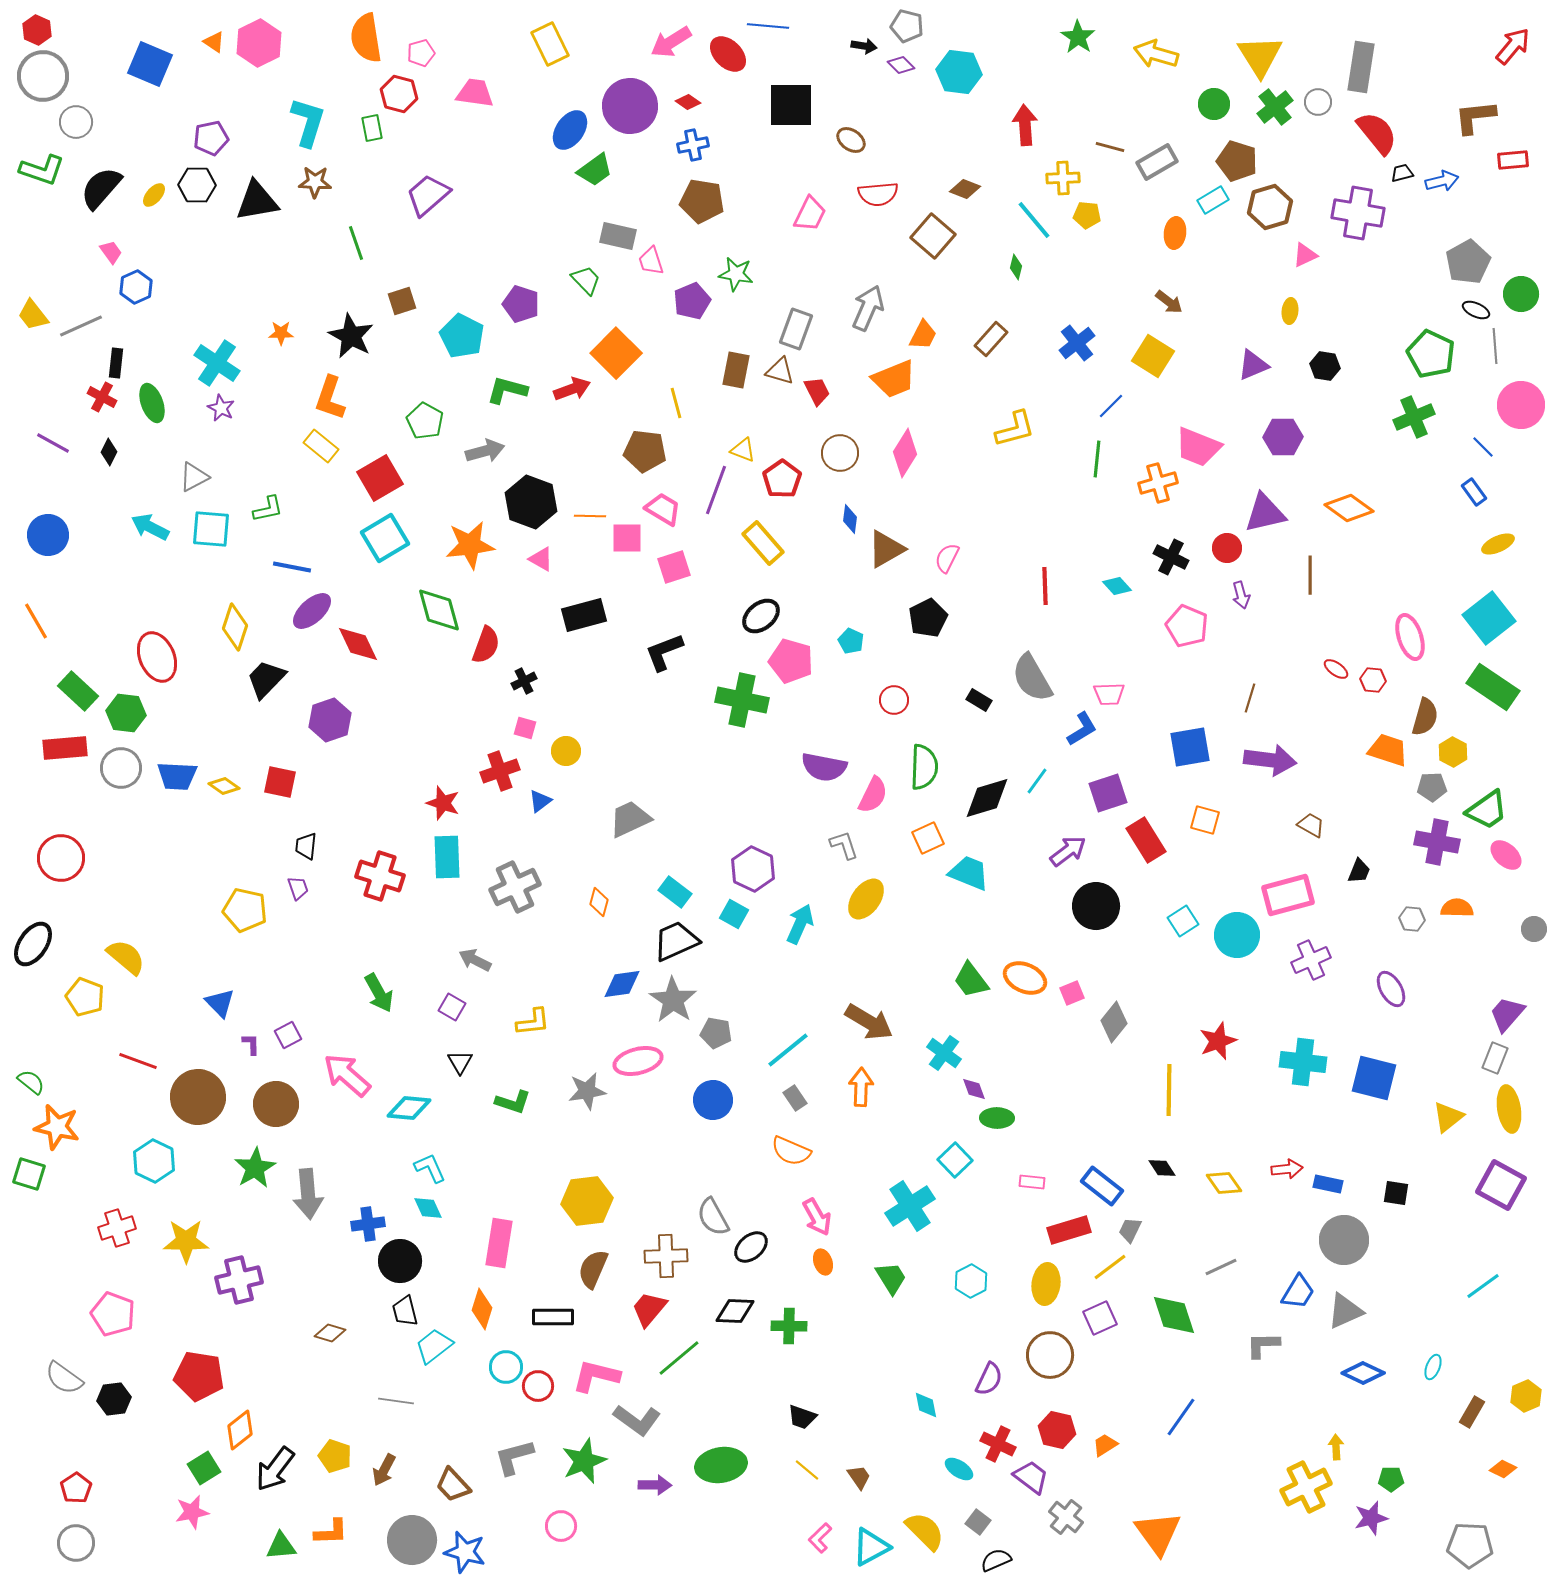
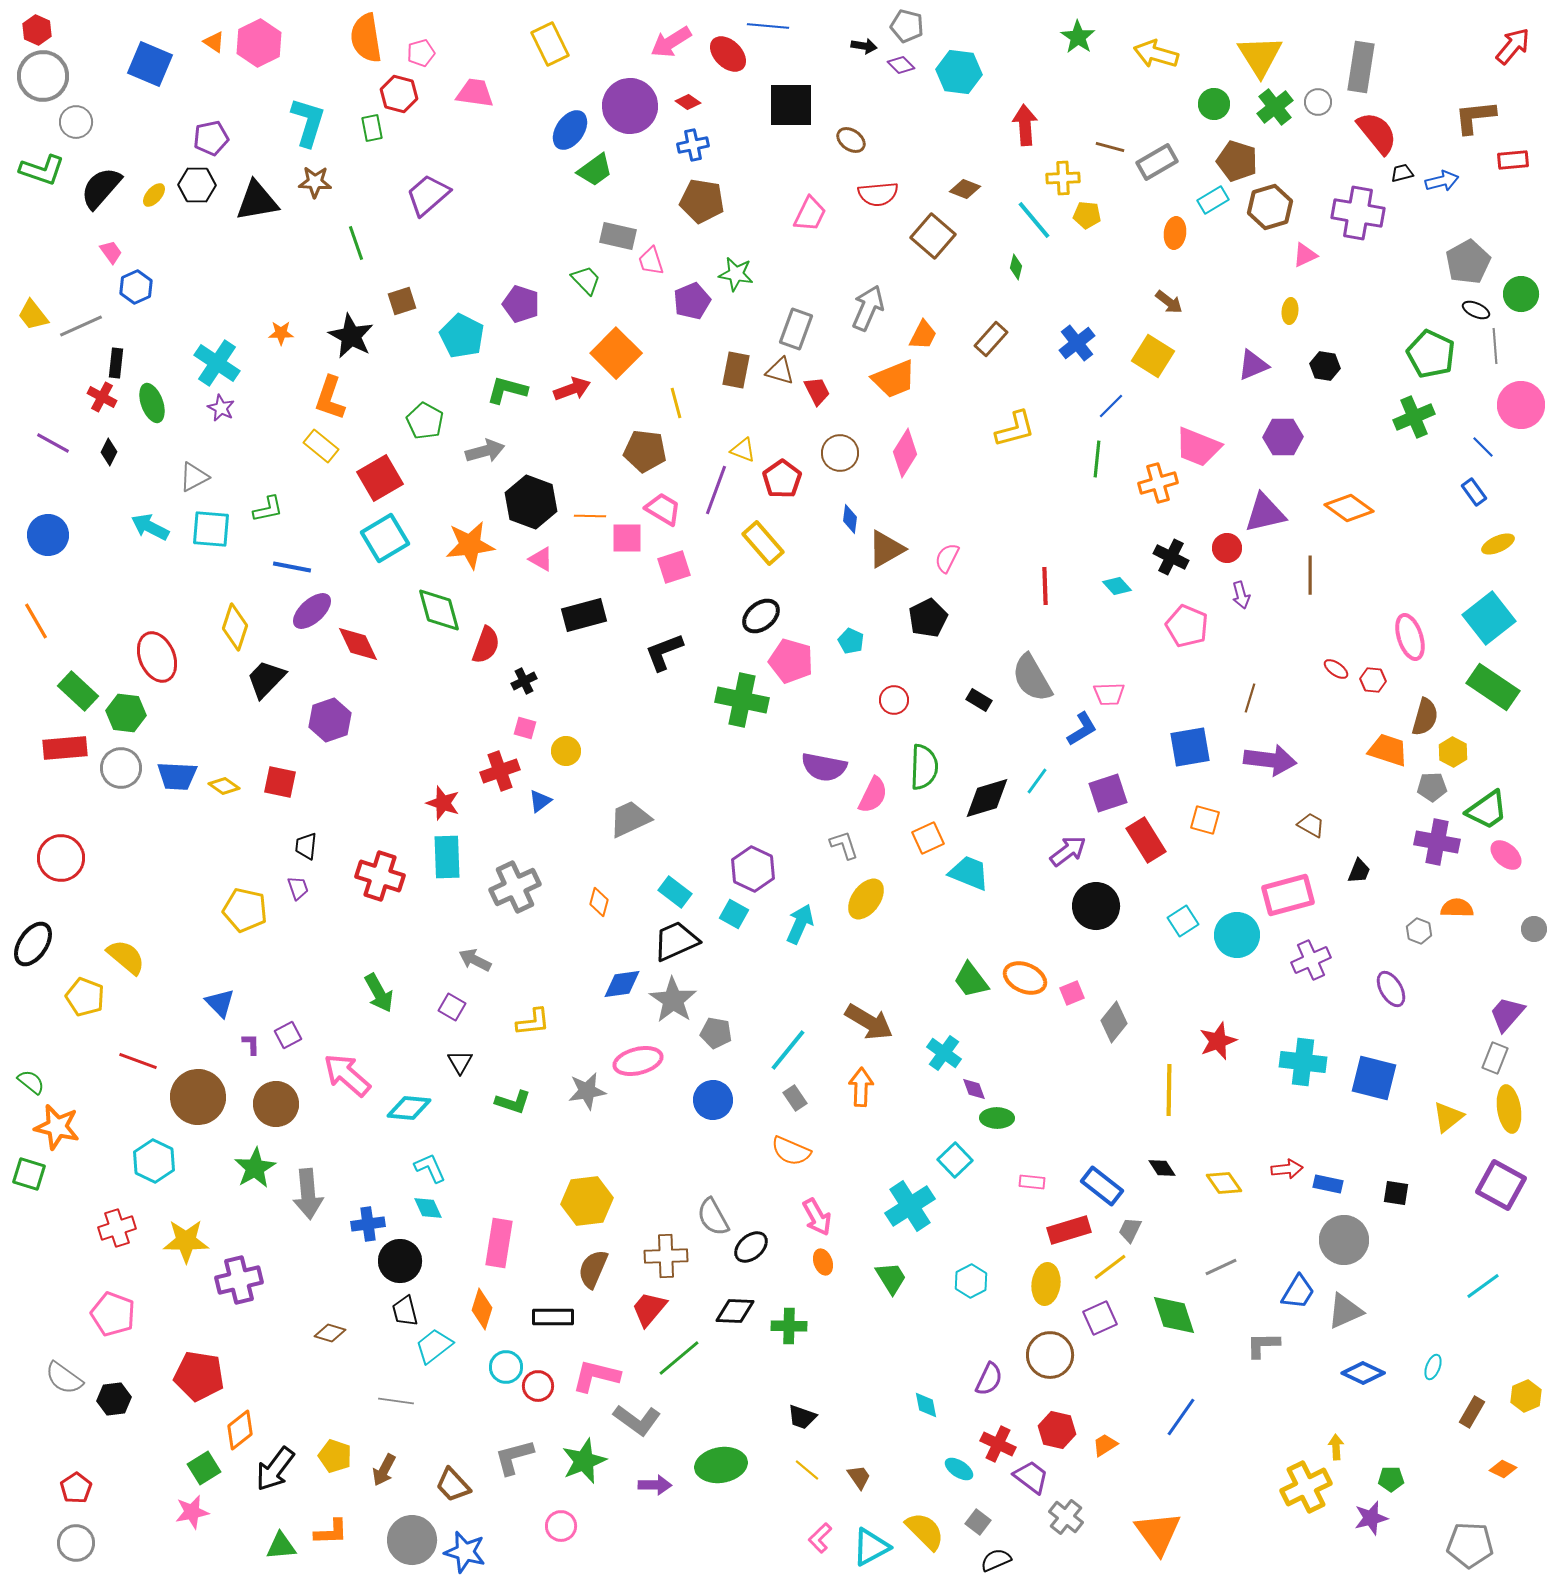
gray hexagon at (1412, 919): moved 7 px right, 12 px down; rotated 15 degrees clockwise
cyan line at (788, 1050): rotated 12 degrees counterclockwise
